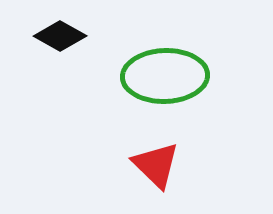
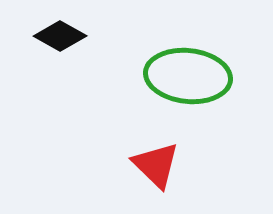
green ellipse: moved 23 px right; rotated 8 degrees clockwise
